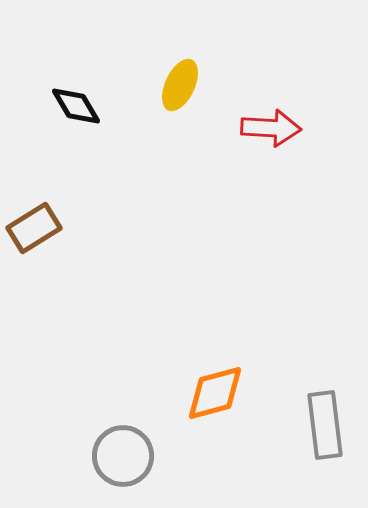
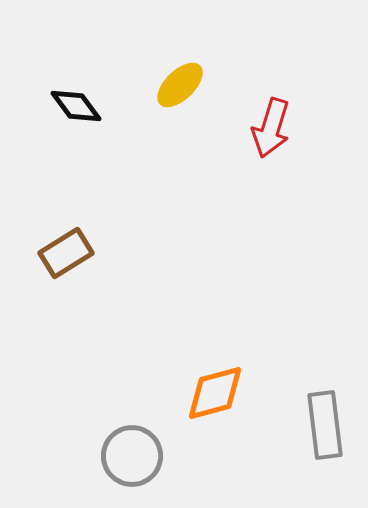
yellow ellipse: rotated 21 degrees clockwise
black diamond: rotated 6 degrees counterclockwise
red arrow: rotated 104 degrees clockwise
brown rectangle: moved 32 px right, 25 px down
gray circle: moved 9 px right
